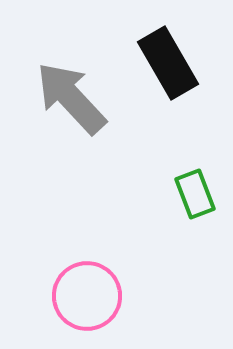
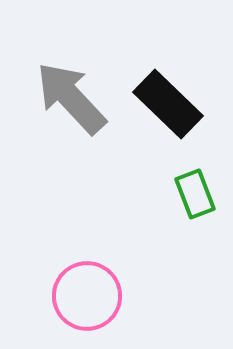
black rectangle: moved 41 px down; rotated 16 degrees counterclockwise
